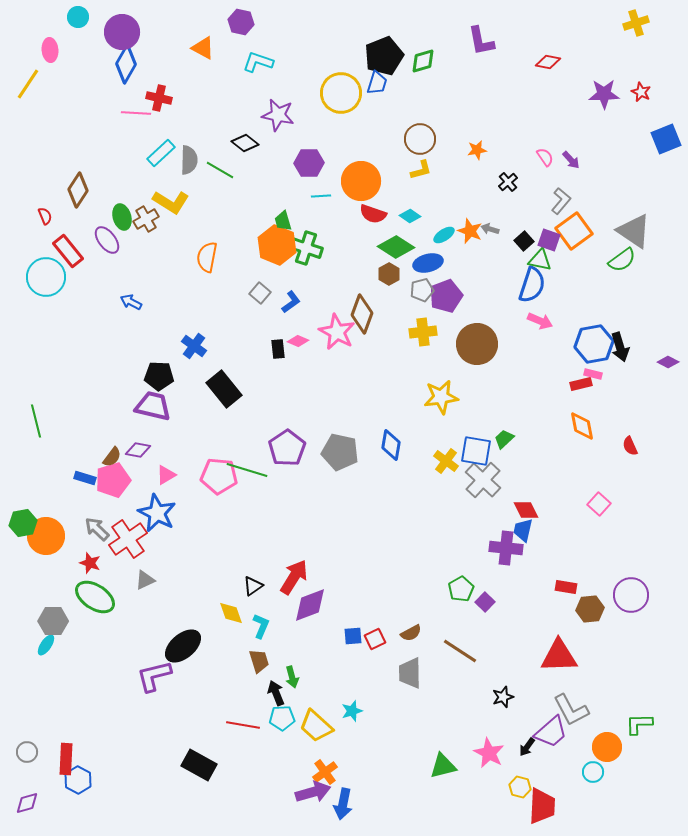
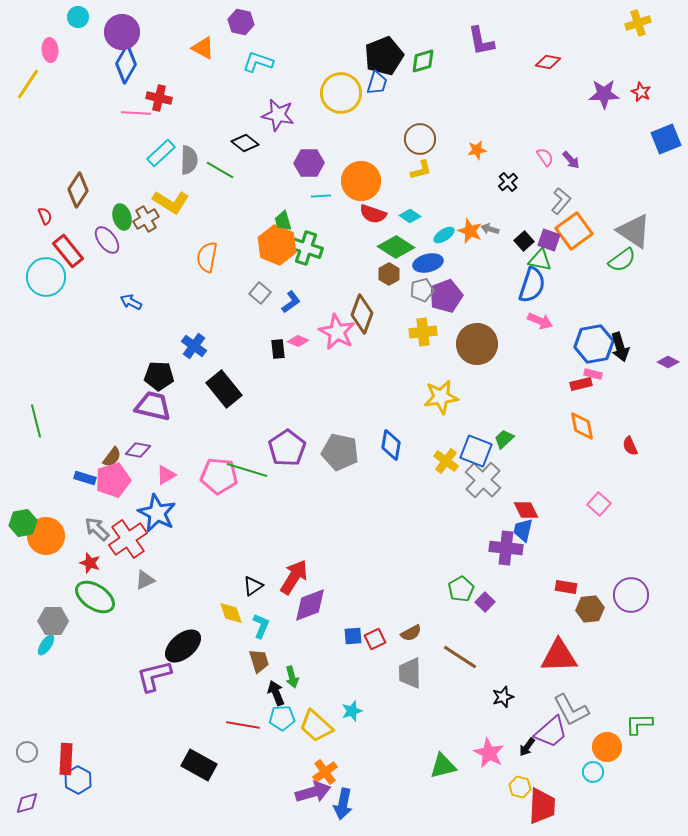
yellow cross at (636, 23): moved 2 px right
blue square at (476, 451): rotated 12 degrees clockwise
brown line at (460, 651): moved 6 px down
